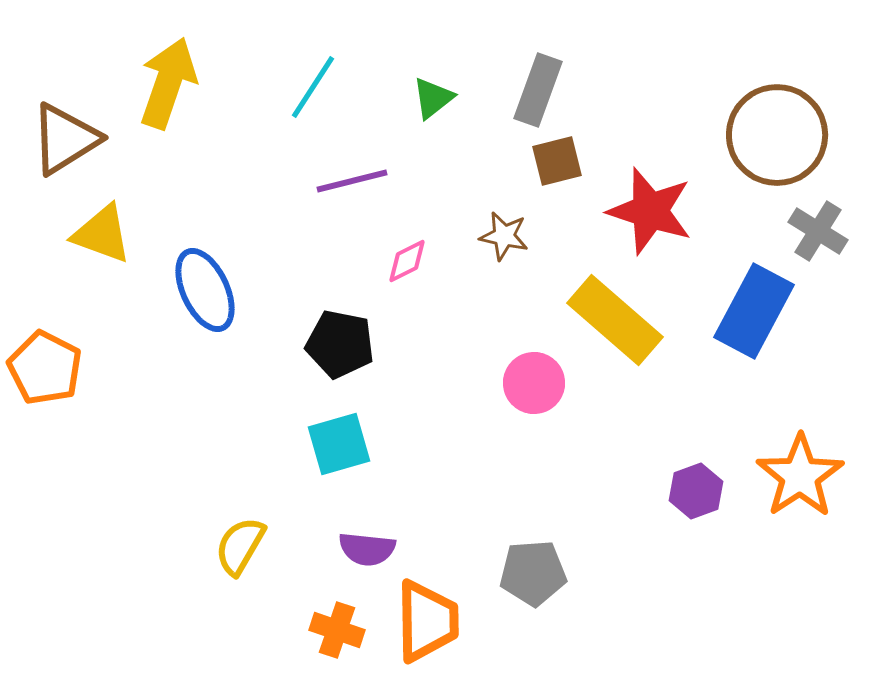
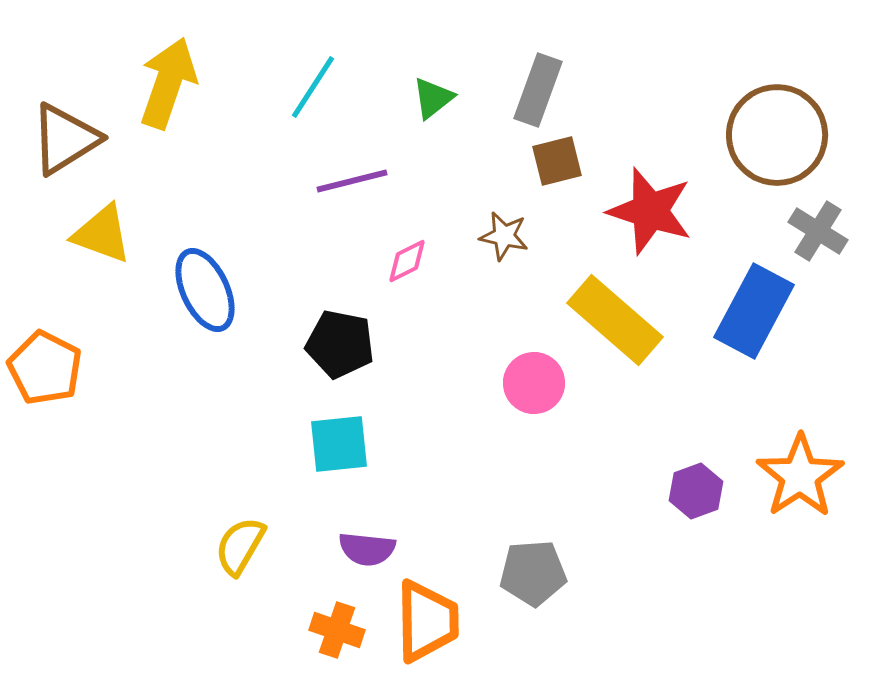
cyan square: rotated 10 degrees clockwise
